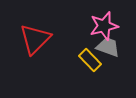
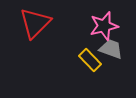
red triangle: moved 16 px up
gray trapezoid: moved 3 px right, 2 px down
